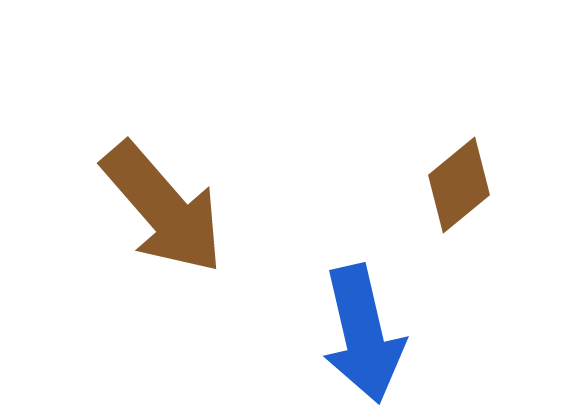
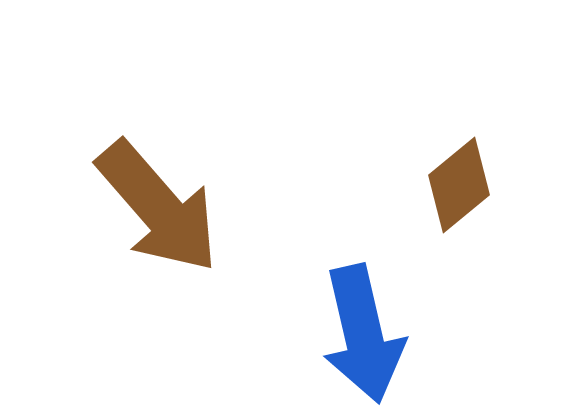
brown arrow: moved 5 px left, 1 px up
